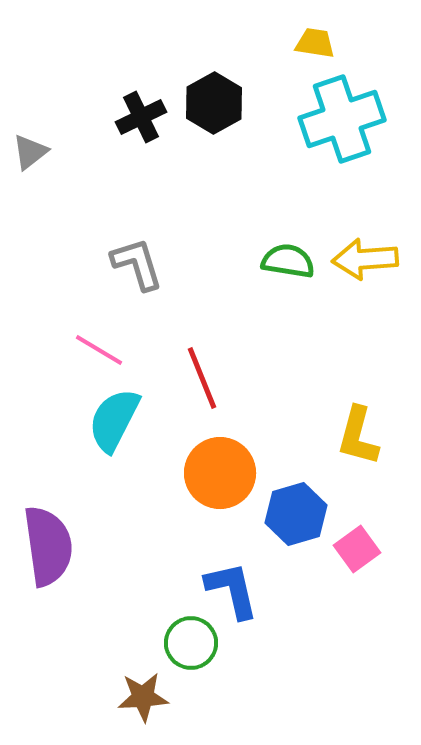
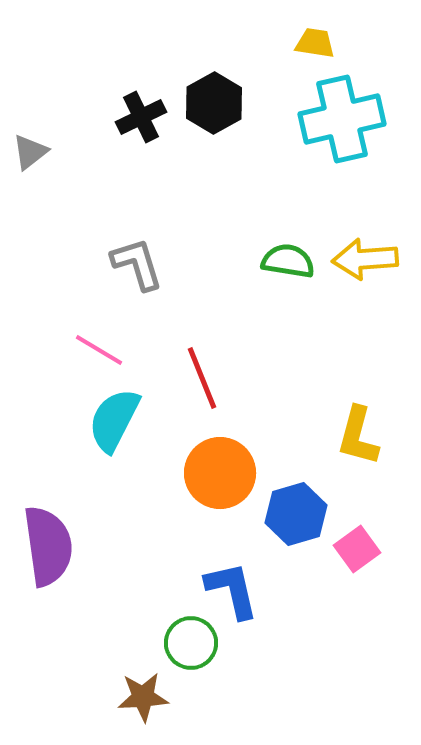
cyan cross: rotated 6 degrees clockwise
